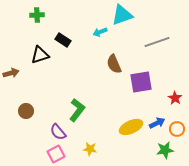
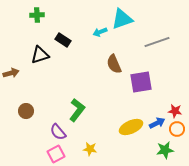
cyan triangle: moved 4 px down
red star: moved 13 px down; rotated 24 degrees counterclockwise
